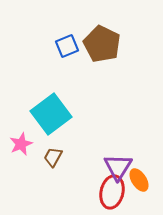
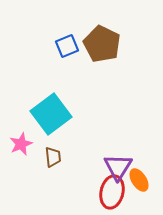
brown trapezoid: rotated 145 degrees clockwise
